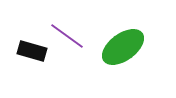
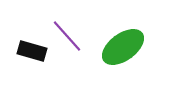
purple line: rotated 12 degrees clockwise
